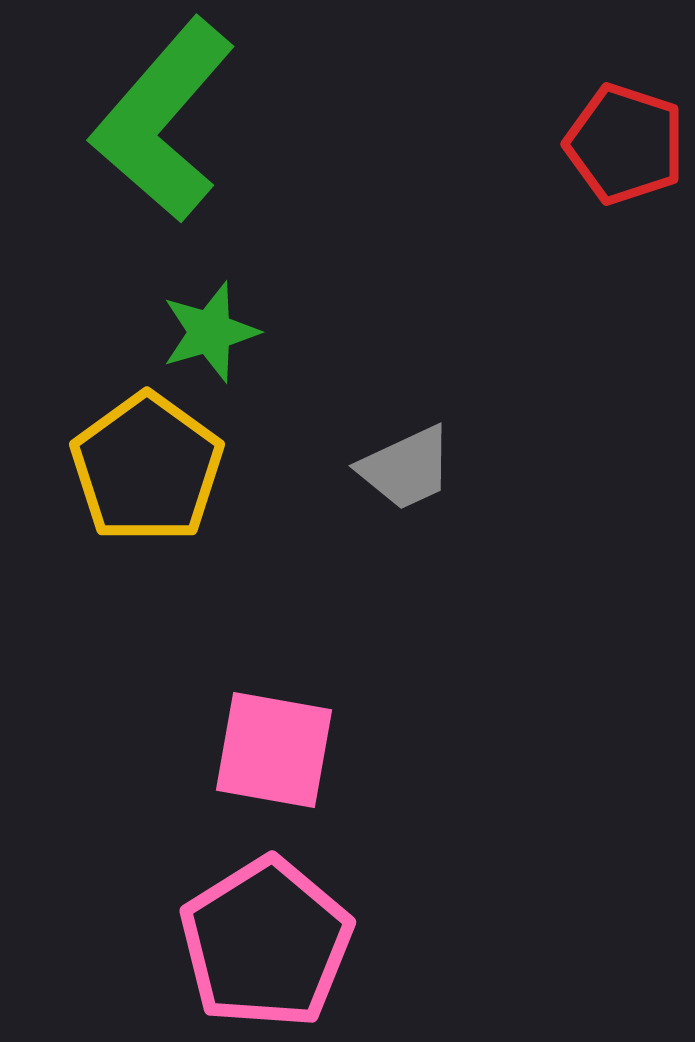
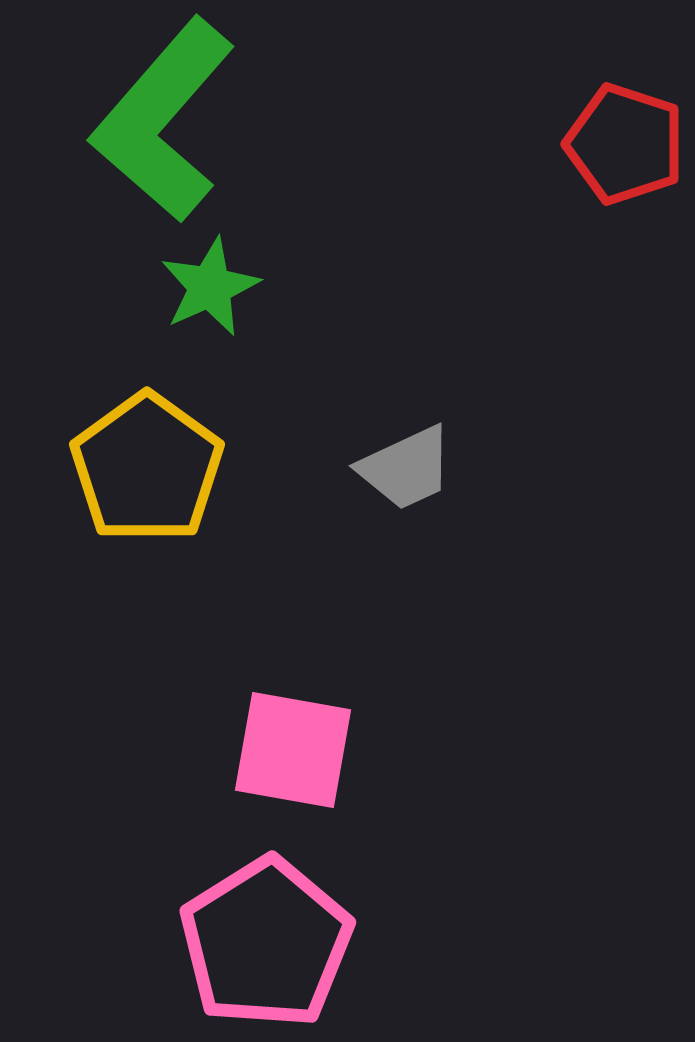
green star: moved 45 px up; rotated 8 degrees counterclockwise
pink square: moved 19 px right
